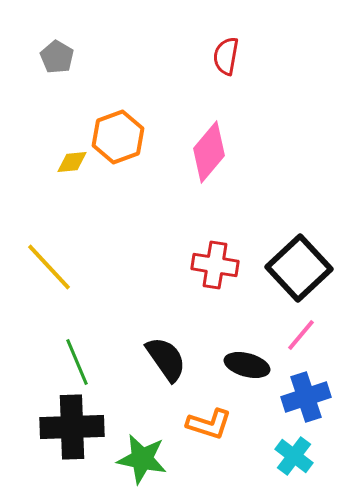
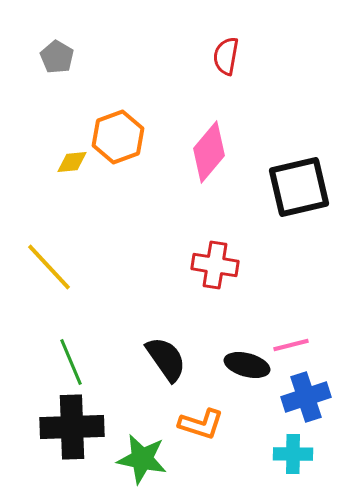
black square: moved 81 px up; rotated 30 degrees clockwise
pink line: moved 10 px left, 10 px down; rotated 36 degrees clockwise
green line: moved 6 px left
orange L-shape: moved 8 px left
cyan cross: moved 1 px left, 2 px up; rotated 36 degrees counterclockwise
